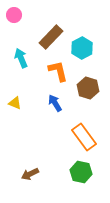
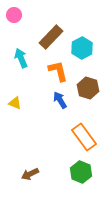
blue arrow: moved 5 px right, 3 px up
green hexagon: rotated 10 degrees clockwise
